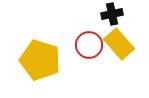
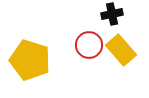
yellow rectangle: moved 2 px right, 6 px down
yellow pentagon: moved 10 px left
